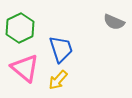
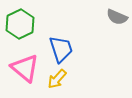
gray semicircle: moved 3 px right, 5 px up
green hexagon: moved 4 px up
yellow arrow: moved 1 px left, 1 px up
